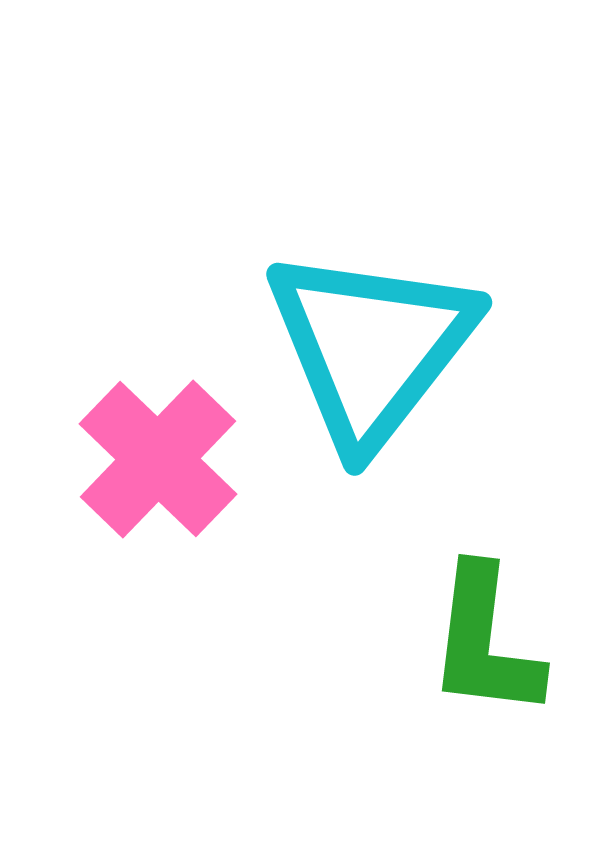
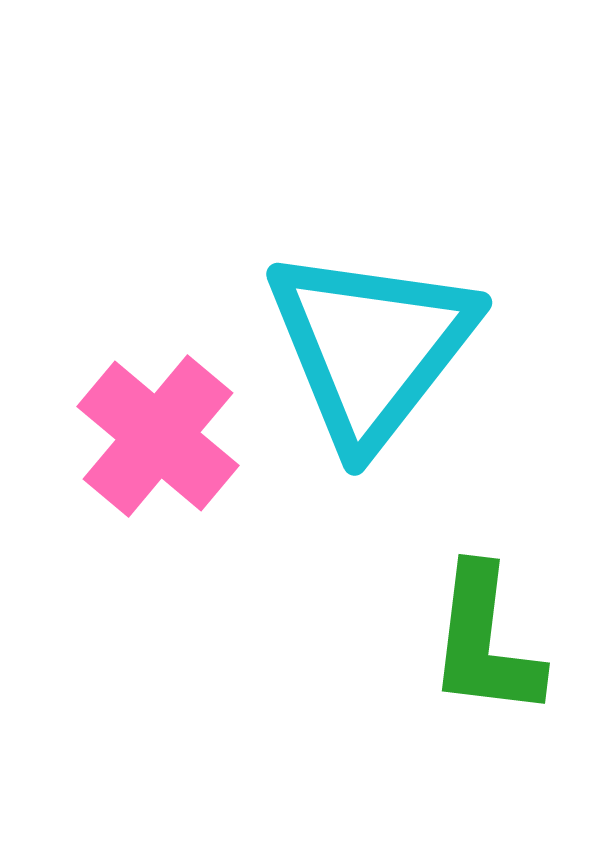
pink cross: moved 23 px up; rotated 4 degrees counterclockwise
